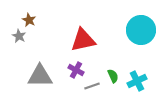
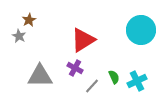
brown star: rotated 16 degrees clockwise
red triangle: rotated 20 degrees counterclockwise
purple cross: moved 1 px left, 2 px up
green semicircle: moved 1 px right, 1 px down
gray line: rotated 28 degrees counterclockwise
